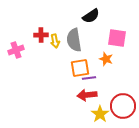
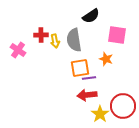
pink square: moved 3 px up
pink cross: moved 2 px right; rotated 35 degrees counterclockwise
